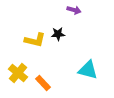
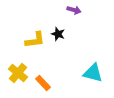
black star: rotated 24 degrees clockwise
yellow L-shape: rotated 20 degrees counterclockwise
cyan triangle: moved 5 px right, 3 px down
